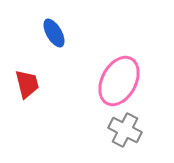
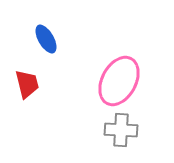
blue ellipse: moved 8 px left, 6 px down
gray cross: moved 4 px left; rotated 24 degrees counterclockwise
